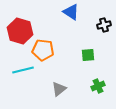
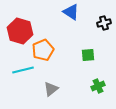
black cross: moved 2 px up
orange pentagon: rotated 30 degrees counterclockwise
gray triangle: moved 8 px left
